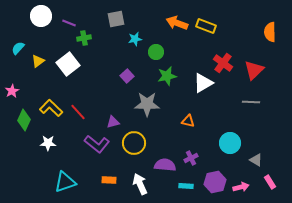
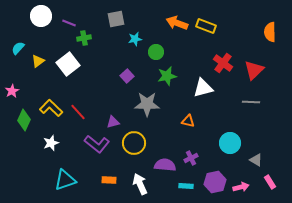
white triangle: moved 5 px down; rotated 15 degrees clockwise
white star: moved 3 px right; rotated 21 degrees counterclockwise
cyan triangle: moved 2 px up
